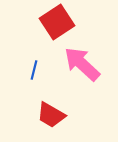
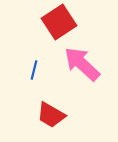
red square: moved 2 px right
